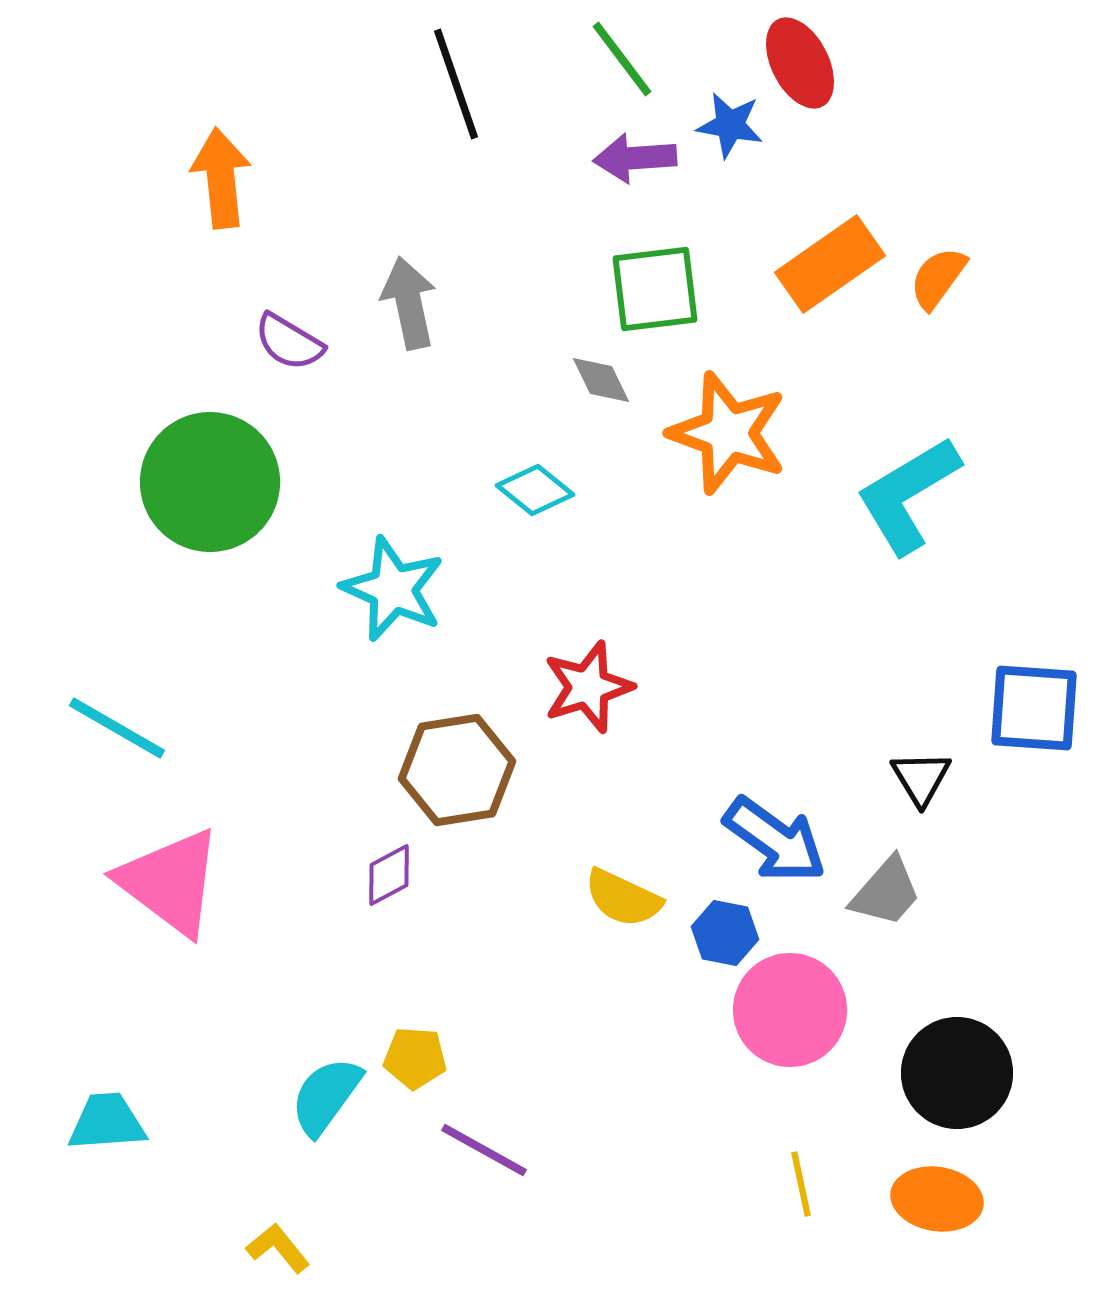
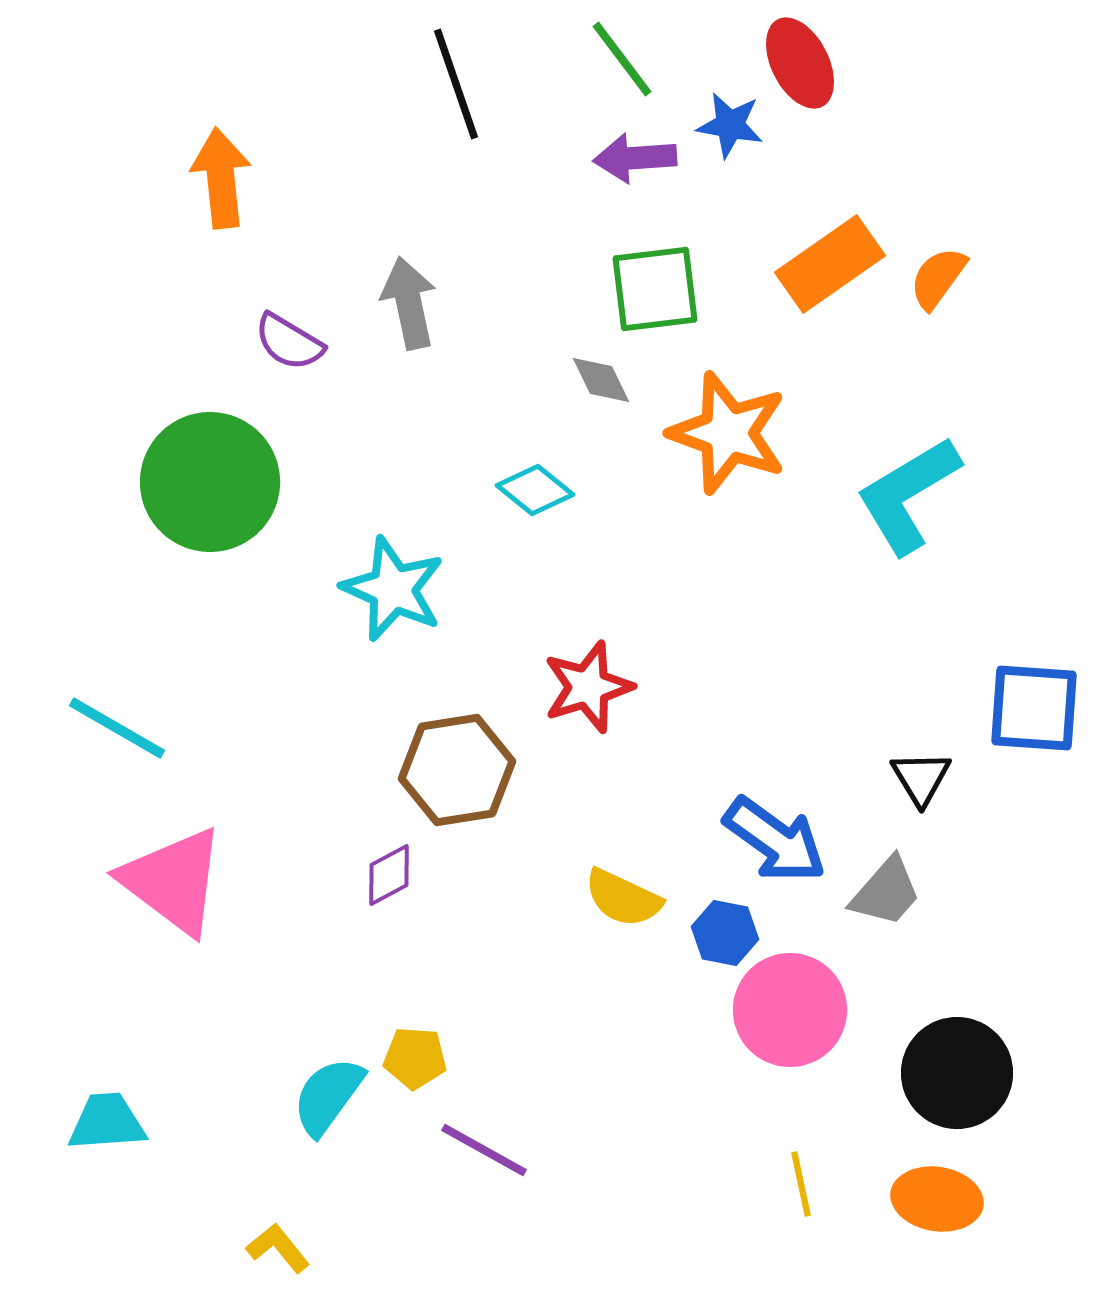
pink triangle: moved 3 px right, 1 px up
cyan semicircle: moved 2 px right
